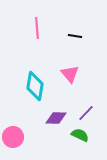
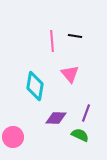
pink line: moved 15 px right, 13 px down
purple line: rotated 24 degrees counterclockwise
